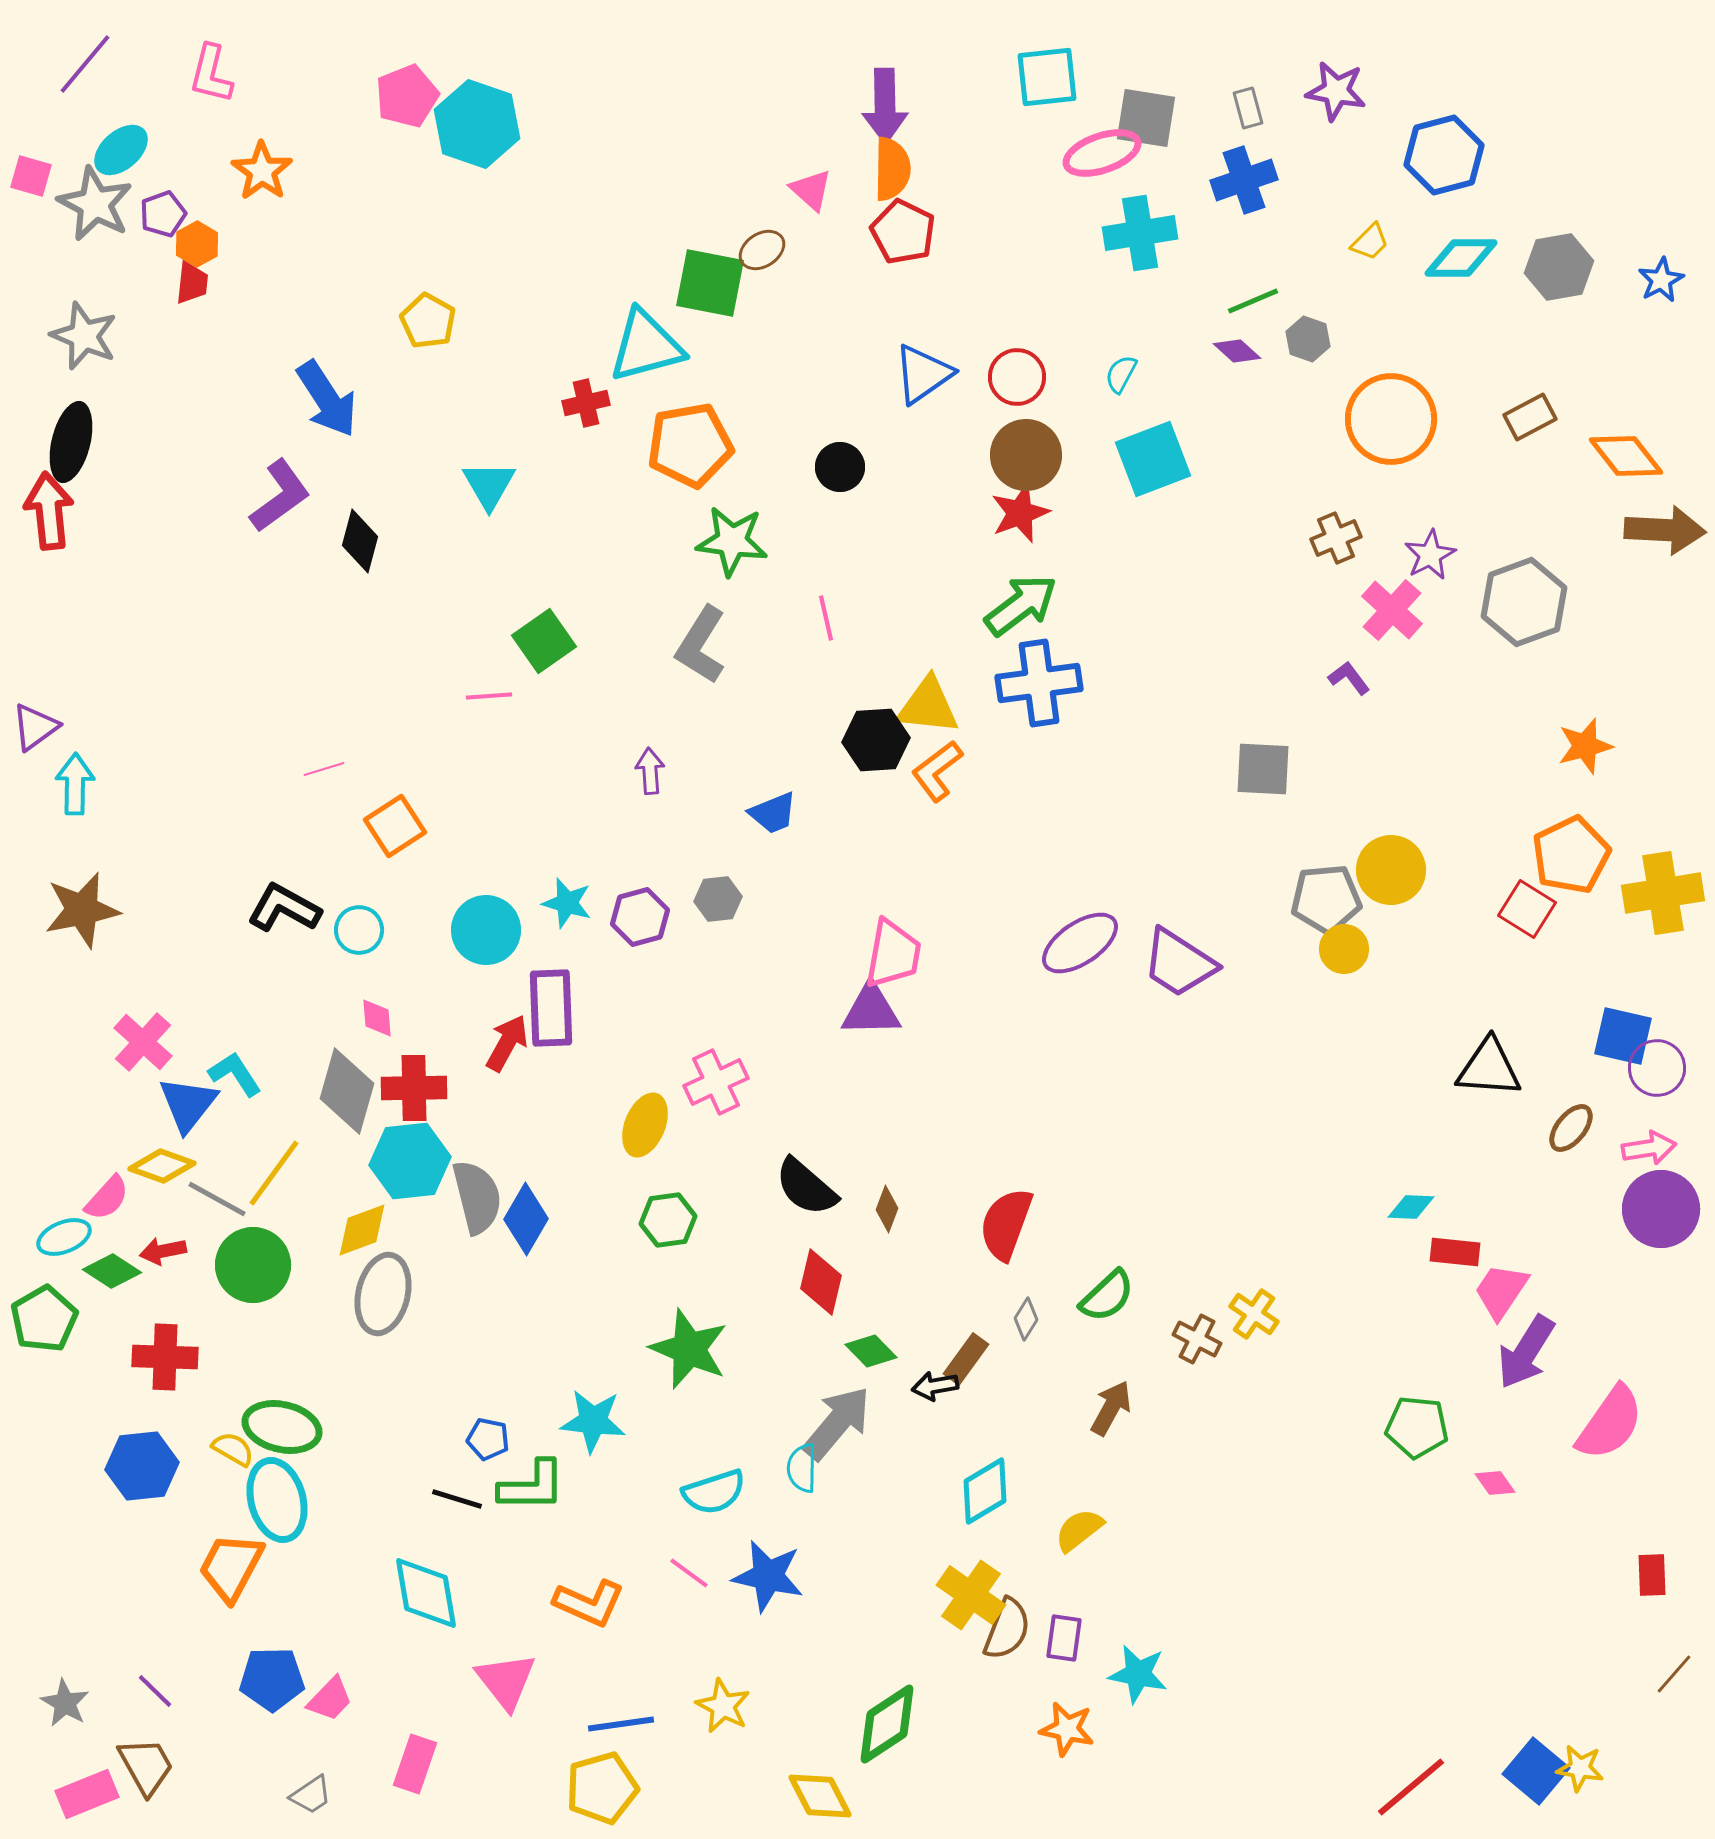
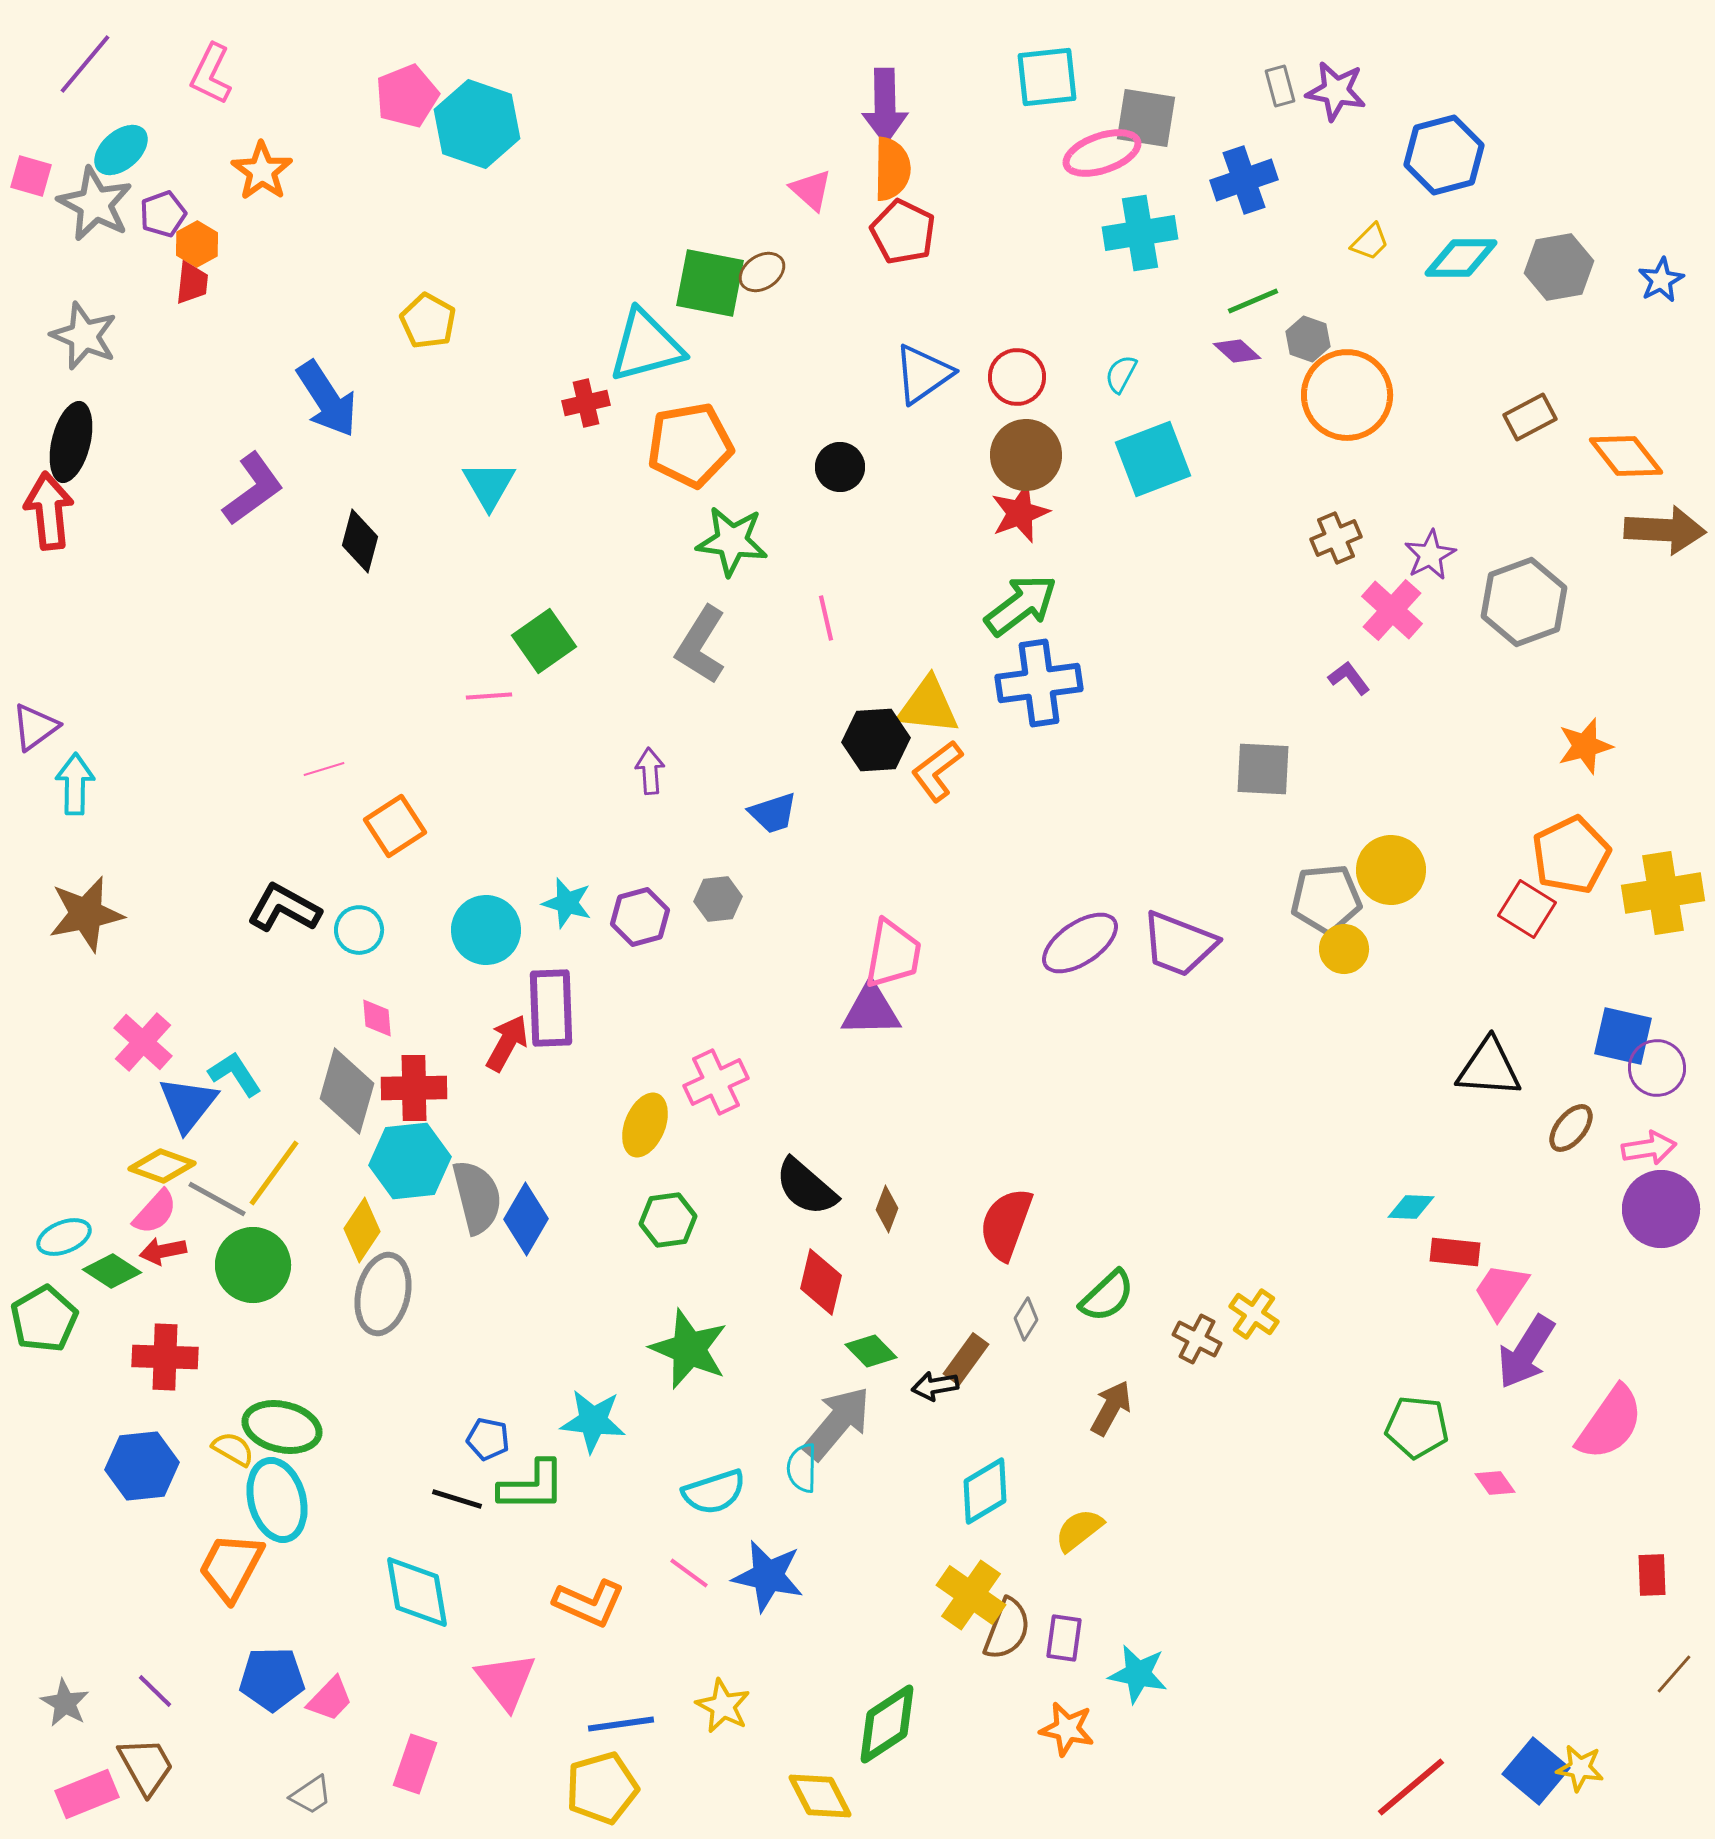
pink L-shape at (211, 74): rotated 12 degrees clockwise
gray rectangle at (1248, 108): moved 32 px right, 22 px up
brown ellipse at (762, 250): moved 22 px down
orange circle at (1391, 419): moved 44 px left, 24 px up
purple L-shape at (280, 496): moved 27 px left, 7 px up
blue trapezoid at (773, 813): rotated 4 degrees clockwise
brown star at (82, 910): moved 4 px right, 4 px down
purple trapezoid at (1179, 963): moved 19 px up; rotated 12 degrees counterclockwise
pink semicircle at (107, 1198): moved 48 px right, 14 px down
yellow diamond at (362, 1230): rotated 36 degrees counterclockwise
cyan diamond at (426, 1593): moved 9 px left, 1 px up
